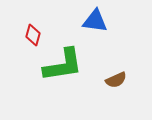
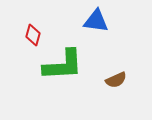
blue triangle: moved 1 px right
green L-shape: rotated 6 degrees clockwise
